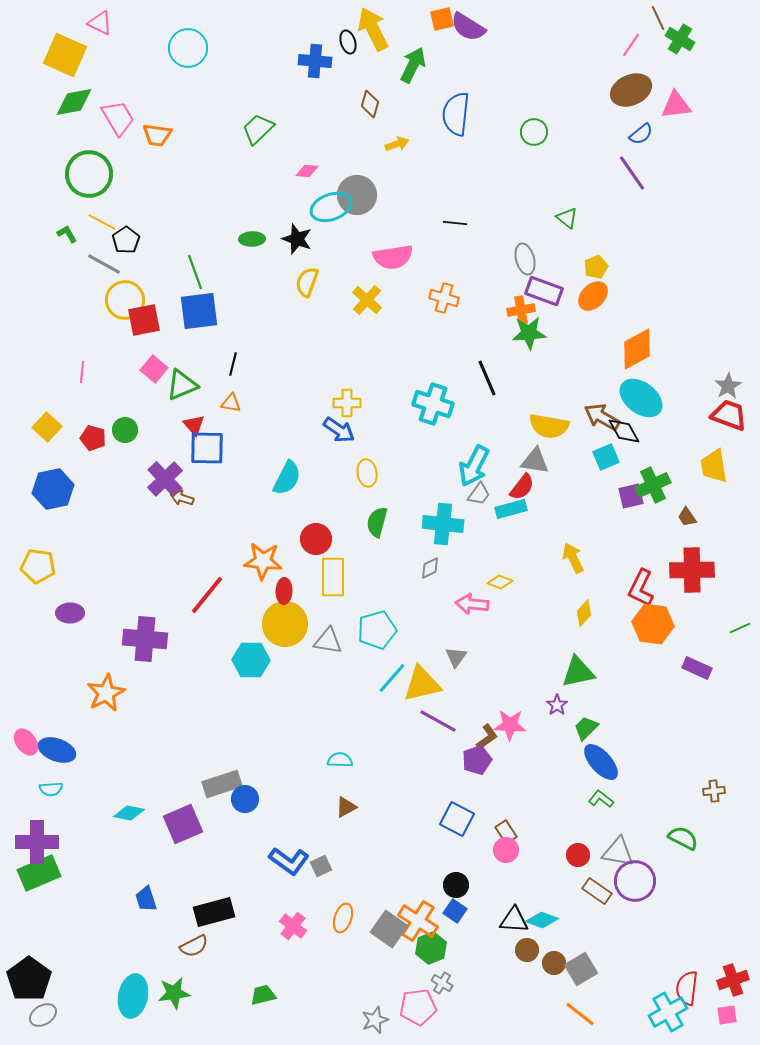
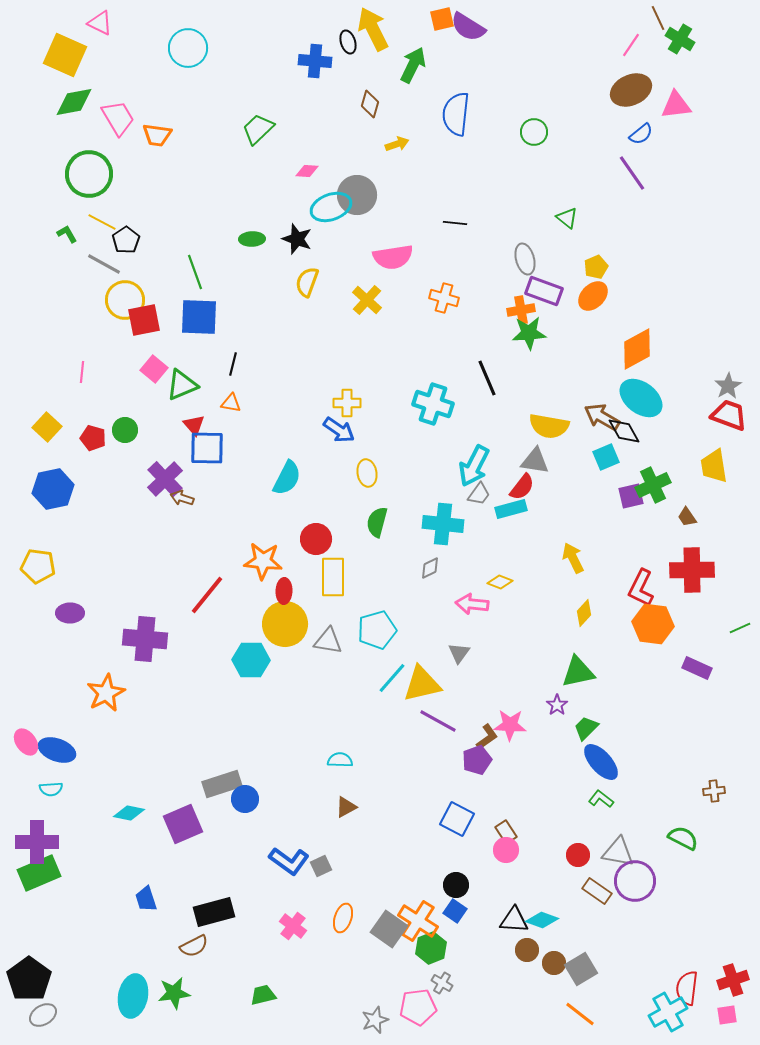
blue square at (199, 311): moved 6 px down; rotated 9 degrees clockwise
gray triangle at (456, 657): moved 3 px right, 4 px up
